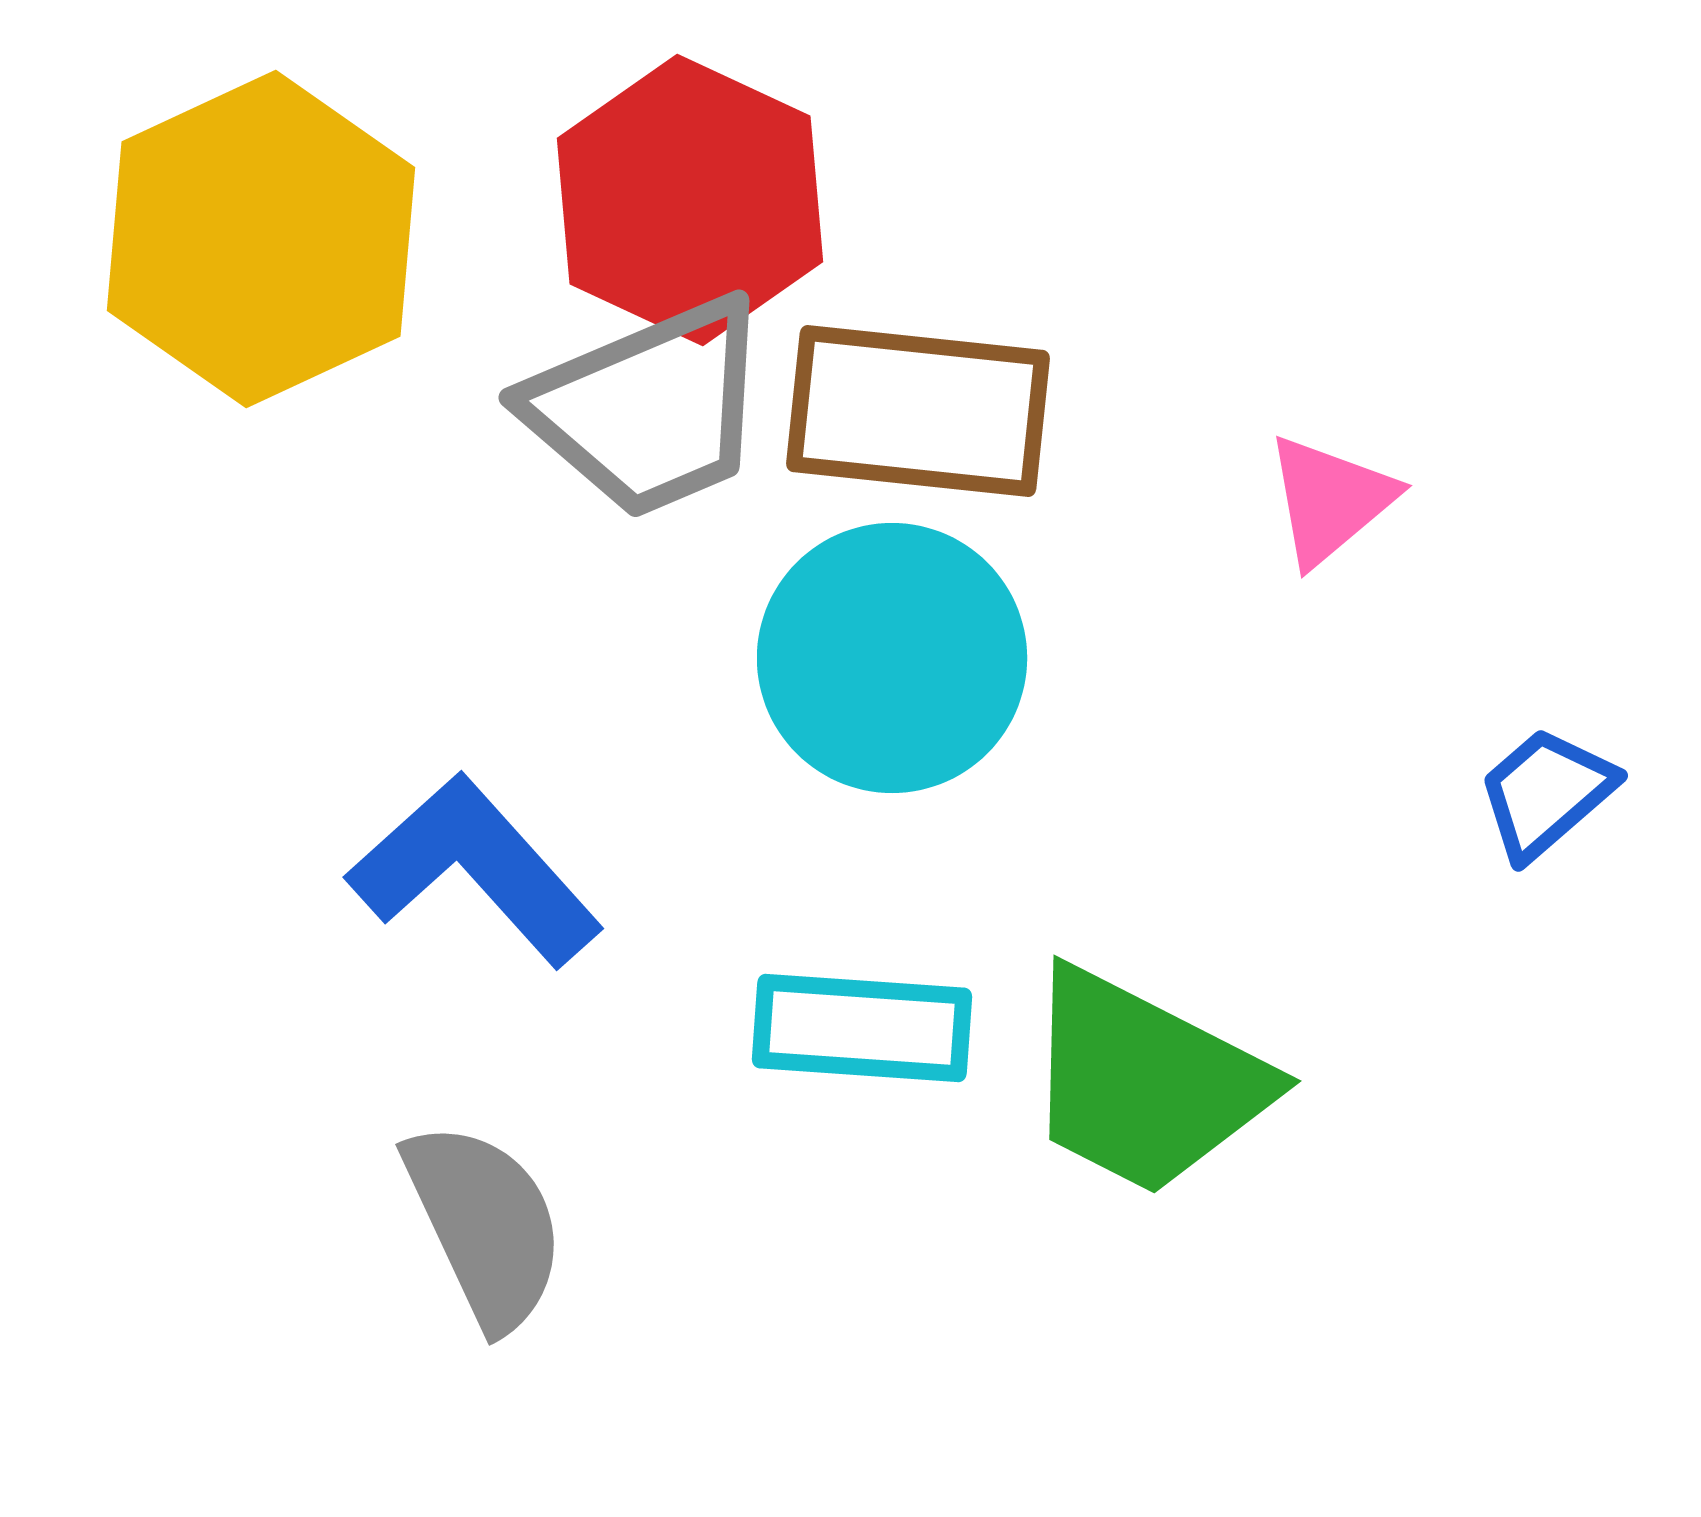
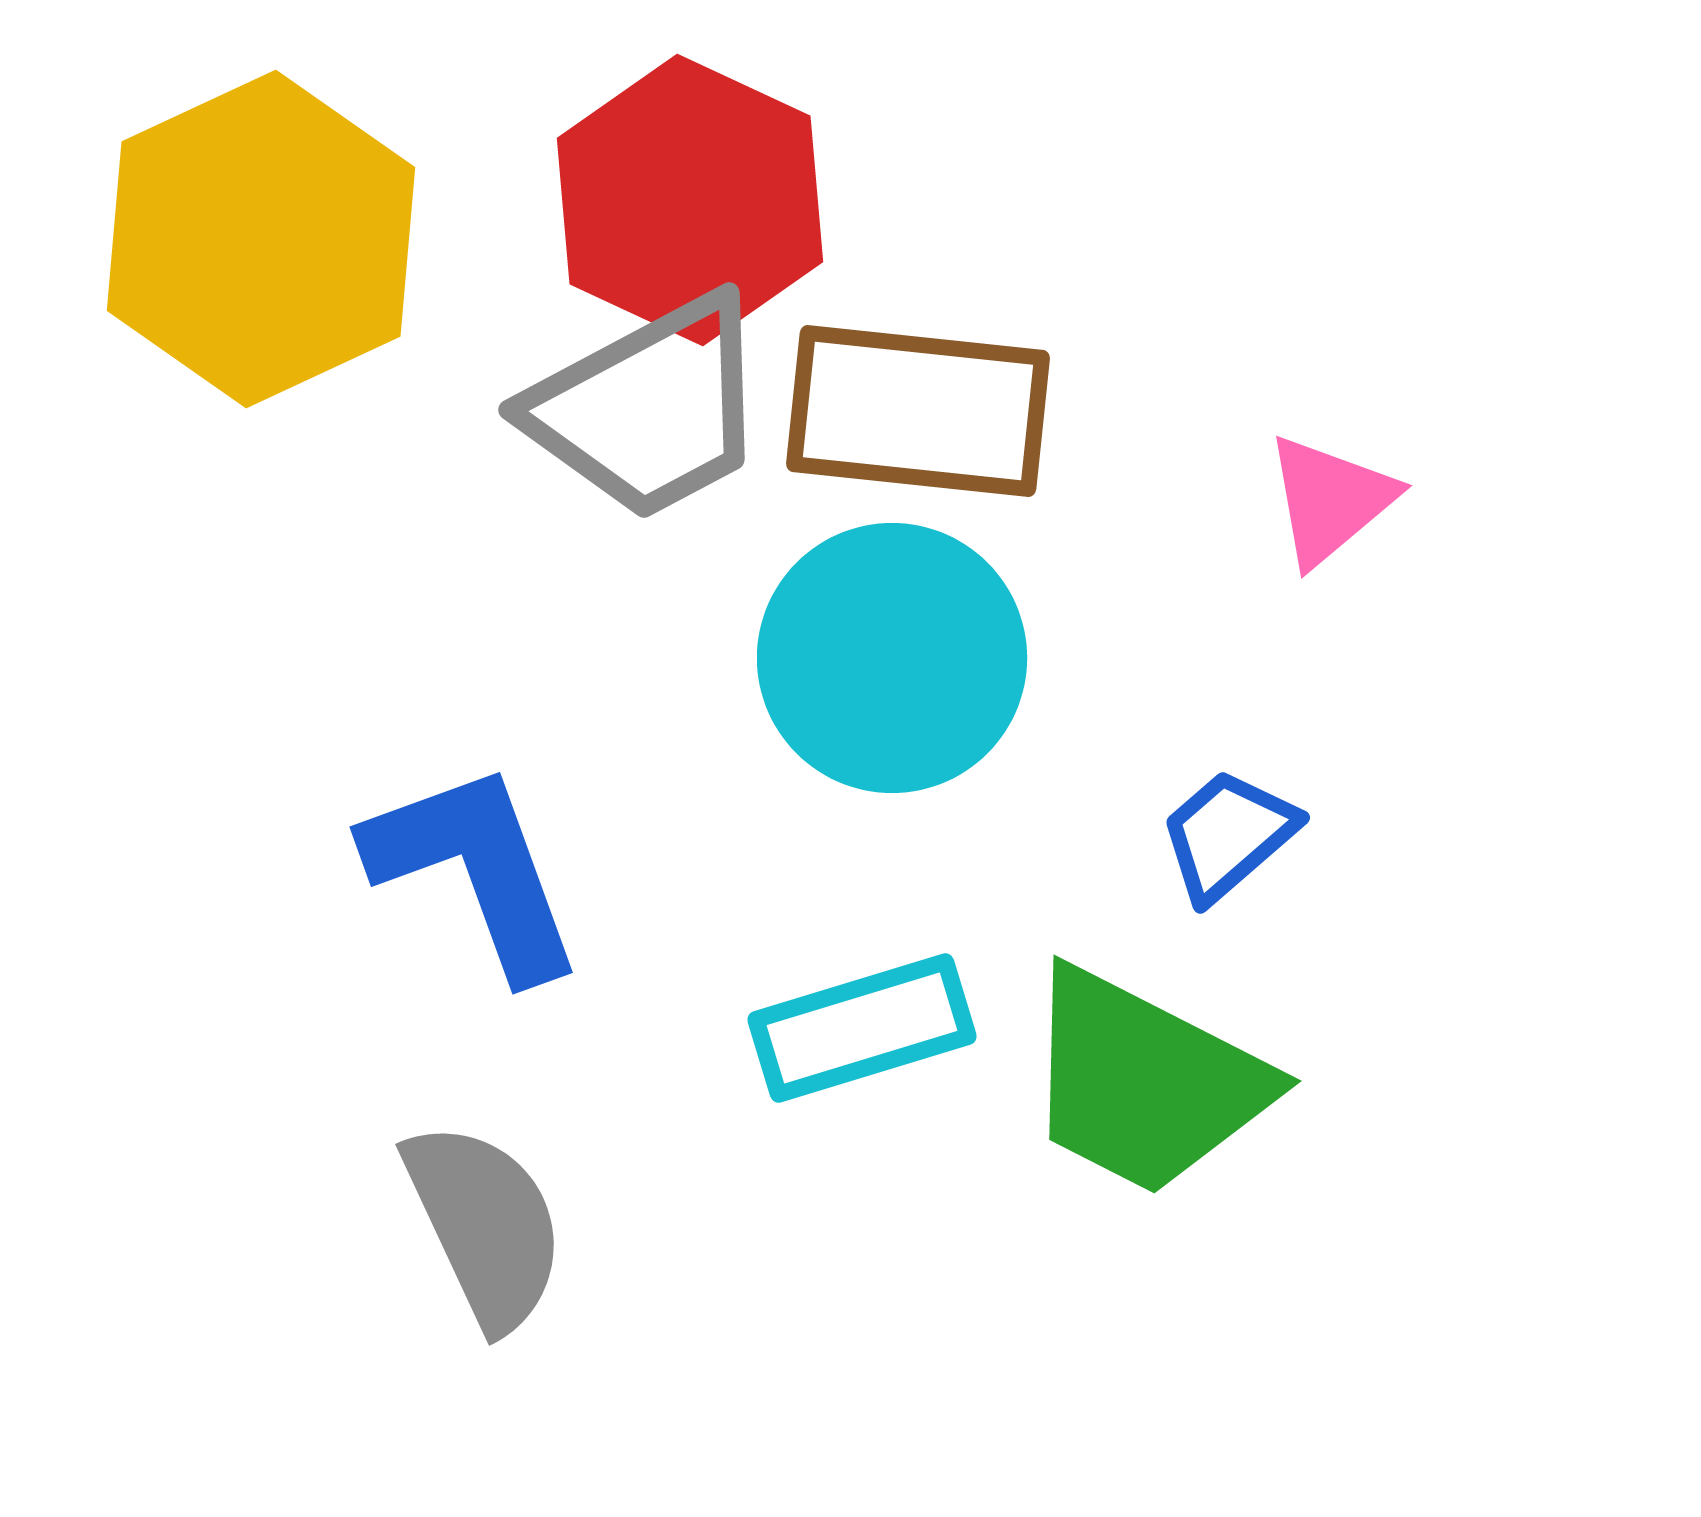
gray trapezoid: rotated 5 degrees counterclockwise
blue trapezoid: moved 318 px left, 42 px down
blue L-shape: rotated 22 degrees clockwise
cyan rectangle: rotated 21 degrees counterclockwise
